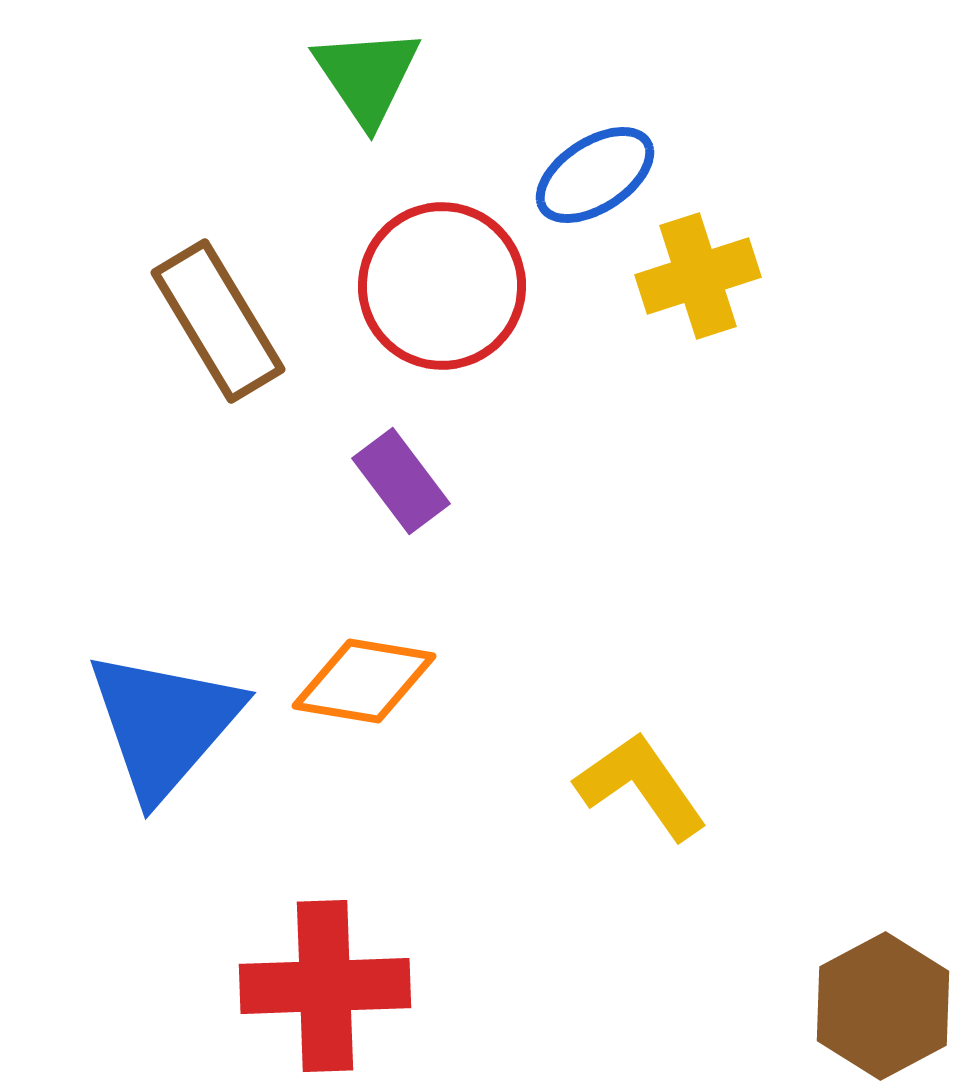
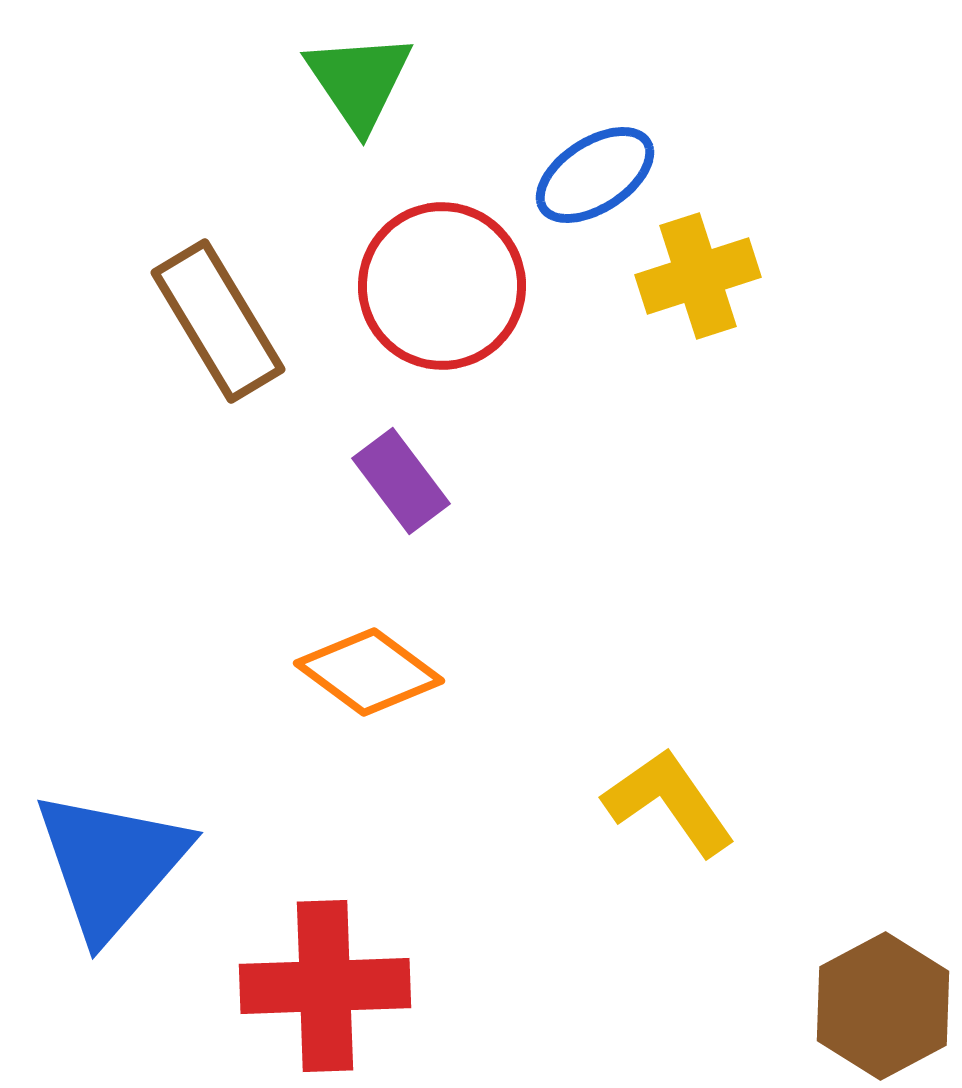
green triangle: moved 8 px left, 5 px down
orange diamond: moved 5 px right, 9 px up; rotated 27 degrees clockwise
blue triangle: moved 53 px left, 140 px down
yellow L-shape: moved 28 px right, 16 px down
